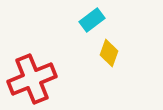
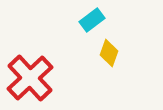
red cross: moved 2 px left, 1 px up; rotated 21 degrees counterclockwise
